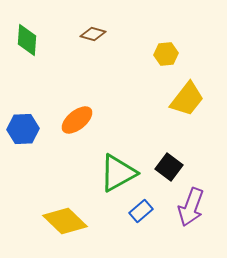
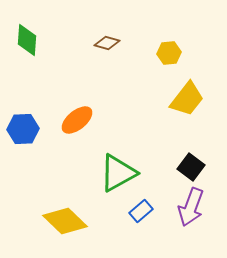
brown diamond: moved 14 px right, 9 px down
yellow hexagon: moved 3 px right, 1 px up
black square: moved 22 px right
